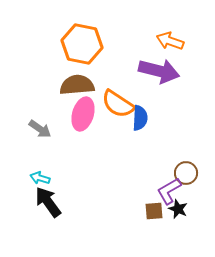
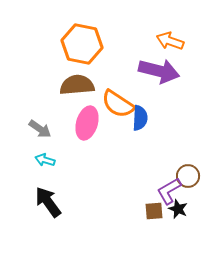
pink ellipse: moved 4 px right, 9 px down
brown circle: moved 2 px right, 3 px down
cyan arrow: moved 5 px right, 18 px up
